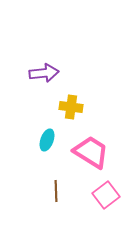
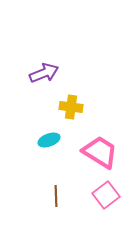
purple arrow: rotated 16 degrees counterclockwise
cyan ellipse: moved 2 px right; rotated 50 degrees clockwise
pink trapezoid: moved 9 px right
brown line: moved 5 px down
